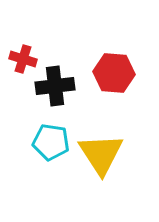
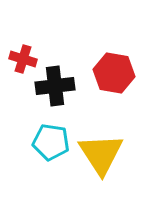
red hexagon: rotated 6 degrees clockwise
